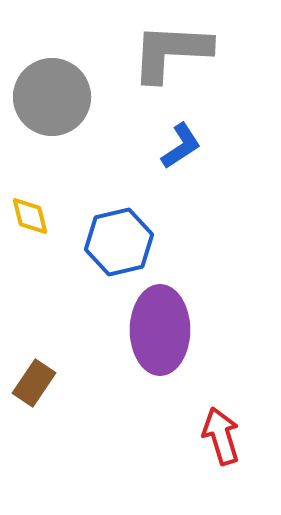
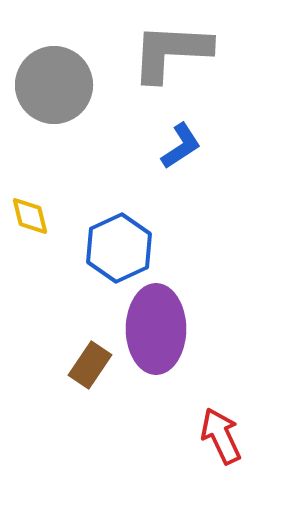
gray circle: moved 2 px right, 12 px up
blue hexagon: moved 6 px down; rotated 12 degrees counterclockwise
purple ellipse: moved 4 px left, 1 px up
brown rectangle: moved 56 px right, 18 px up
red arrow: rotated 8 degrees counterclockwise
